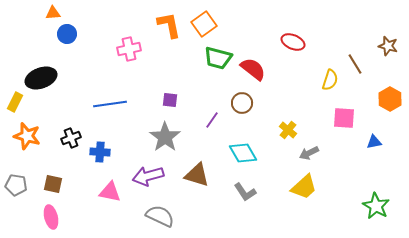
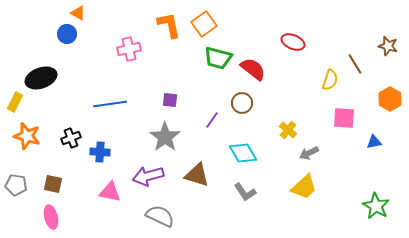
orange triangle: moved 25 px right; rotated 35 degrees clockwise
